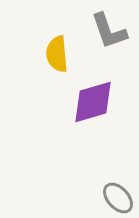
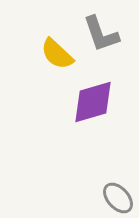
gray L-shape: moved 8 px left, 3 px down
yellow semicircle: rotated 42 degrees counterclockwise
